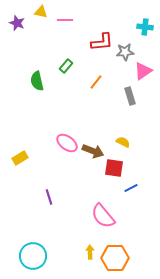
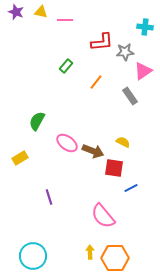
purple star: moved 1 px left, 11 px up
green semicircle: moved 40 px down; rotated 42 degrees clockwise
gray rectangle: rotated 18 degrees counterclockwise
